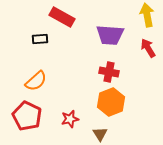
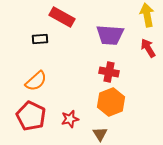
red pentagon: moved 4 px right
